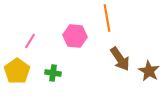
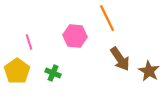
orange line: rotated 16 degrees counterclockwise
pink line: moved 1 px left, 1 px down; rotated 49 degrees counterclockwise
green cross: rotated 14 degrees clockwise
